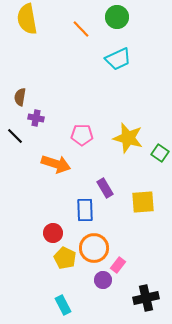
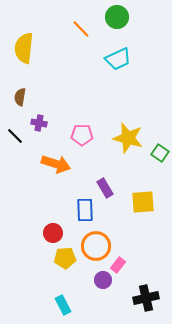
yellow semicircle: moved 3 px left, 29 px down; rotated 16 degrees clockwise
purple cross: moved 3 px right, 5 px down
orange circle: moved 2 px right, 2 px up
yellow pentagon: rotated 30 degrees counterclockwise
